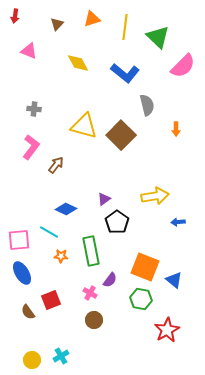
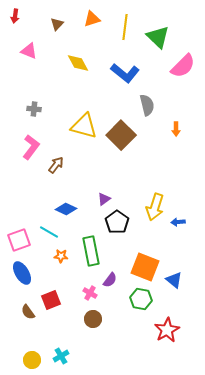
yellow arrow: moved 11 px down; rotated 116 degrees clockwise
pink square: rotated 15 degrees counterclockwise
brown circle: moved 1 px left, 1 px up
